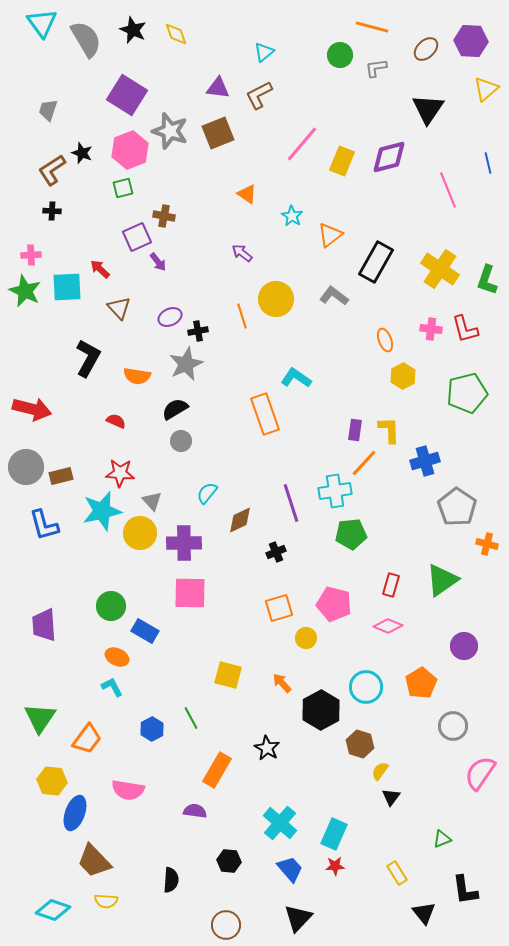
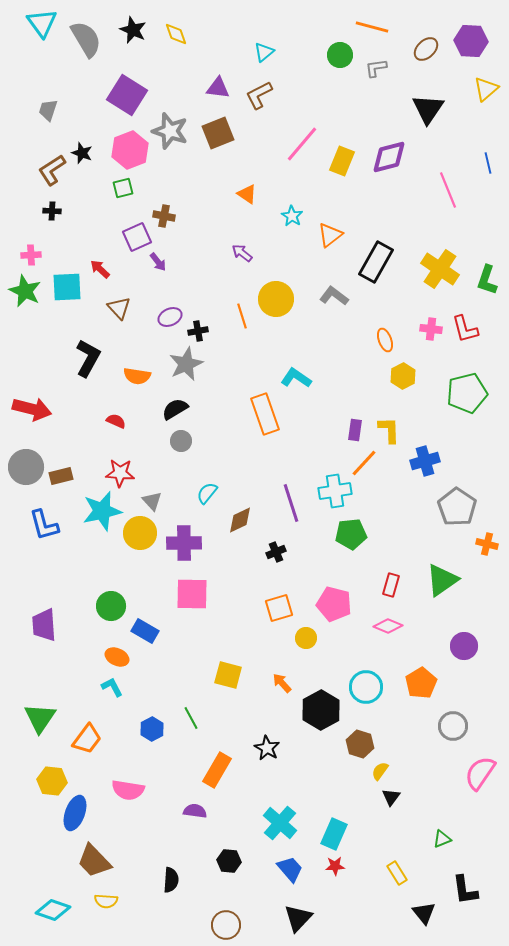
pink square at (190, 593): moved 2 px right, 1 px down
